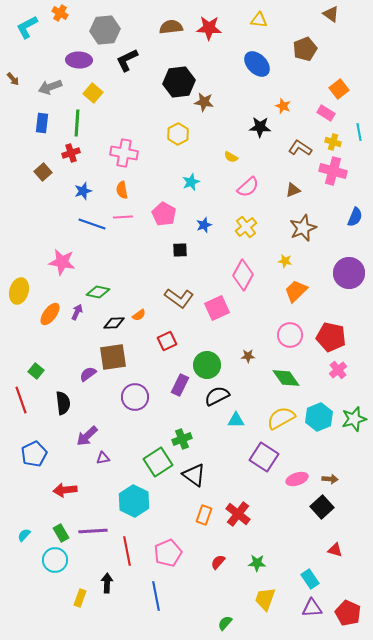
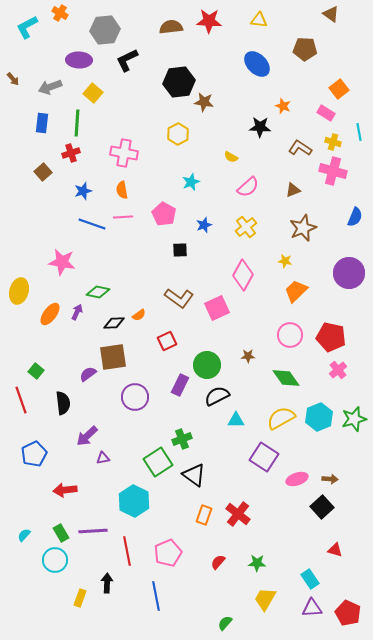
red star at (209, 28): moved 7 px up
brown pentagon at (305, 49): rotated 25 degrees clockwise
yellow trapezoid at (265, 599): rotated 10 degrees clockwise
